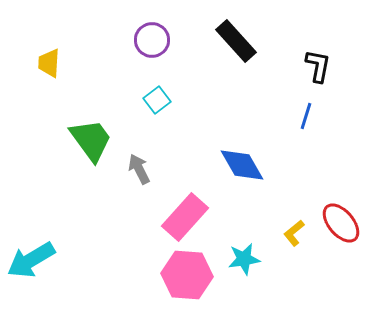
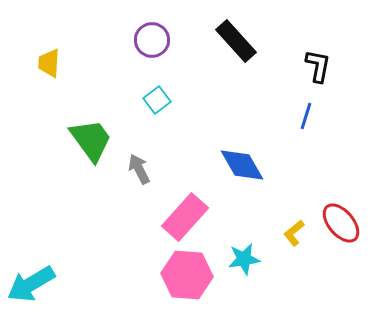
cyan arrow: moved 24 px down
